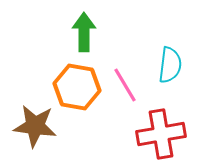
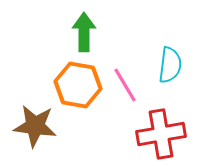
orange hexagon: moved 1 px right, 2 px up
